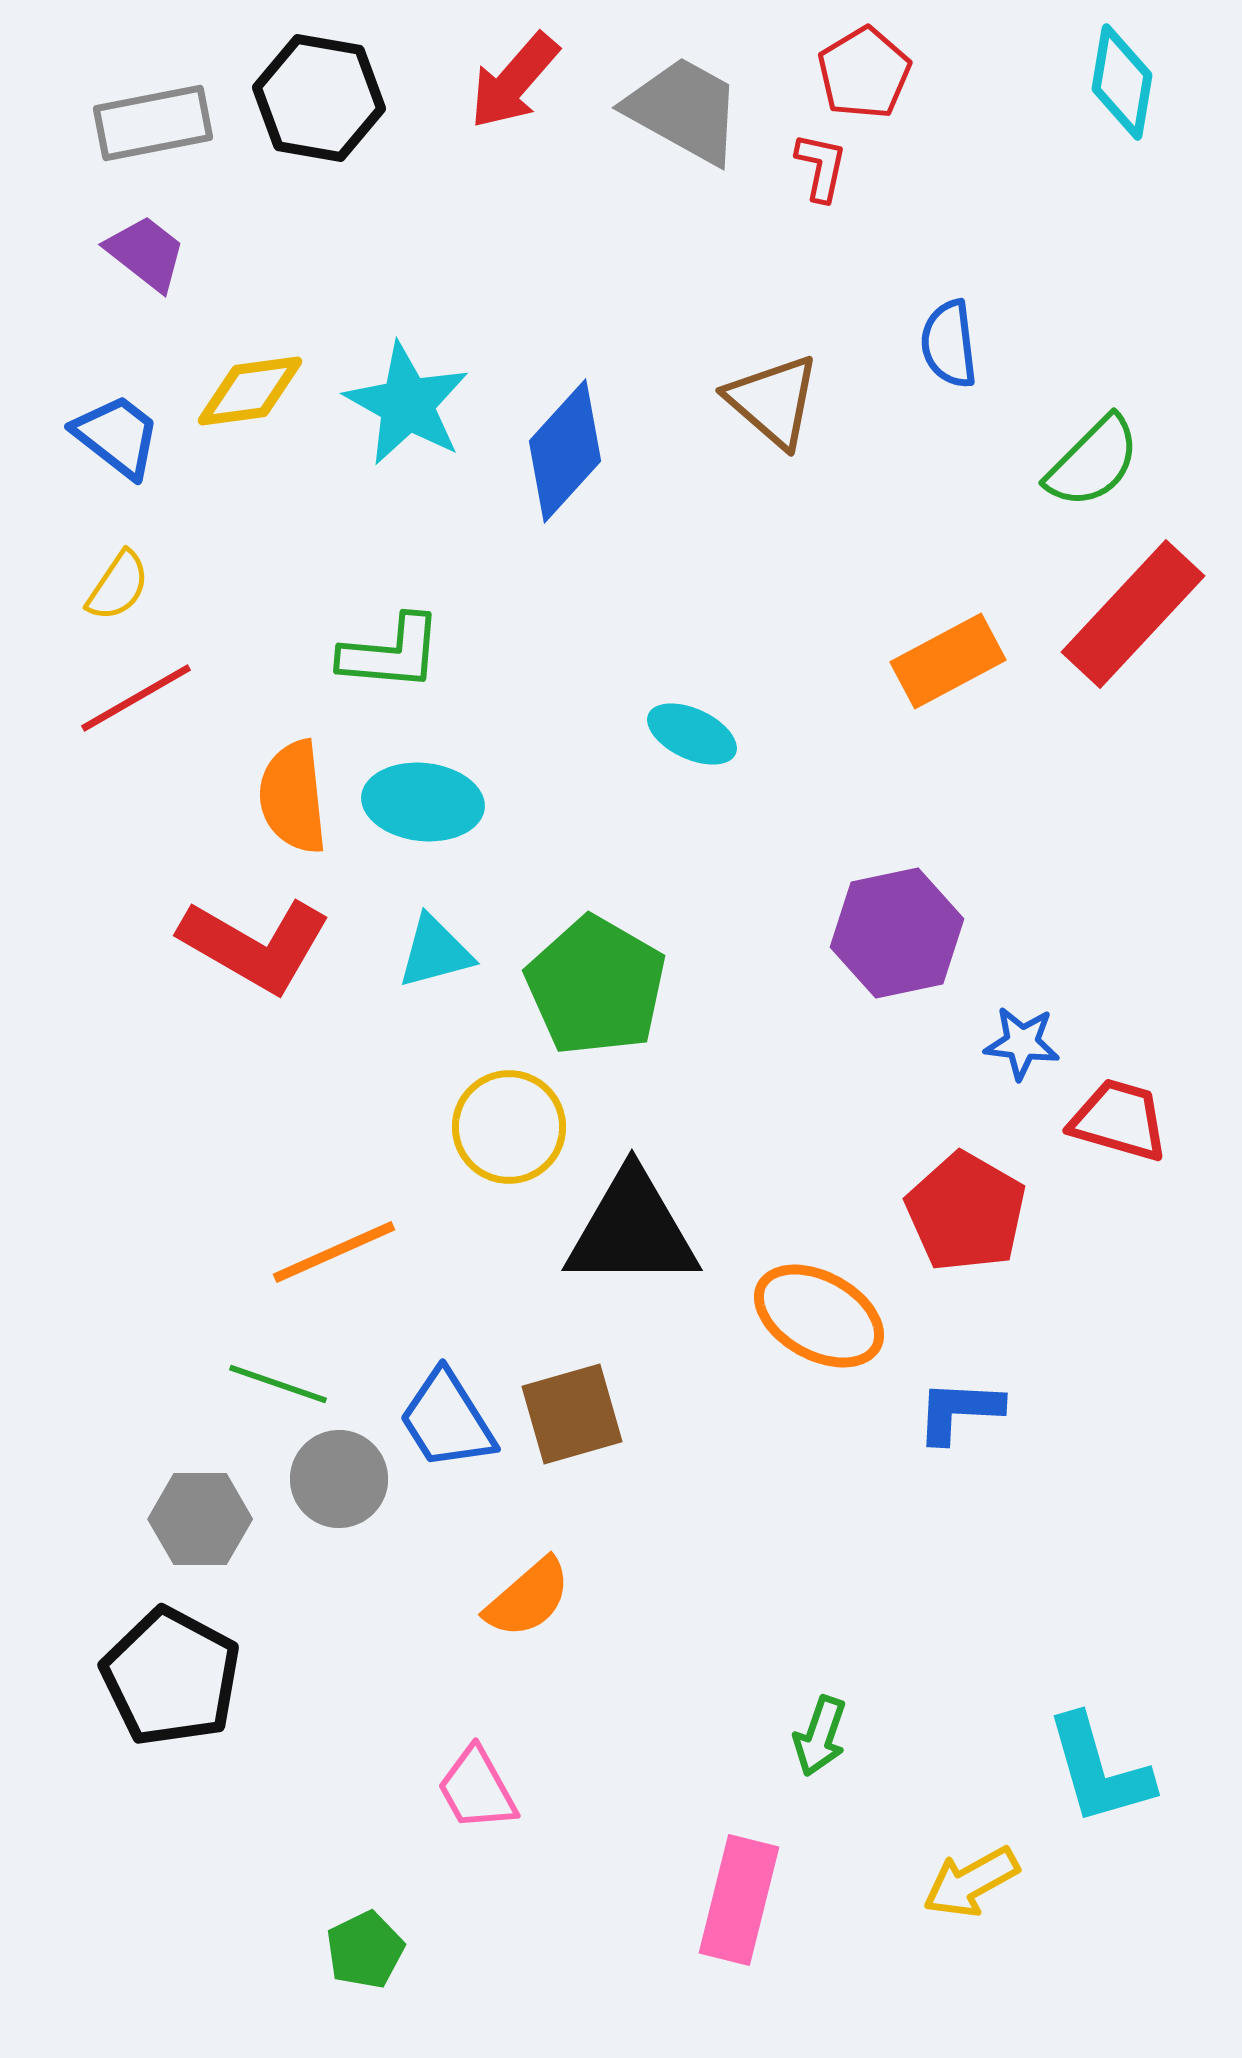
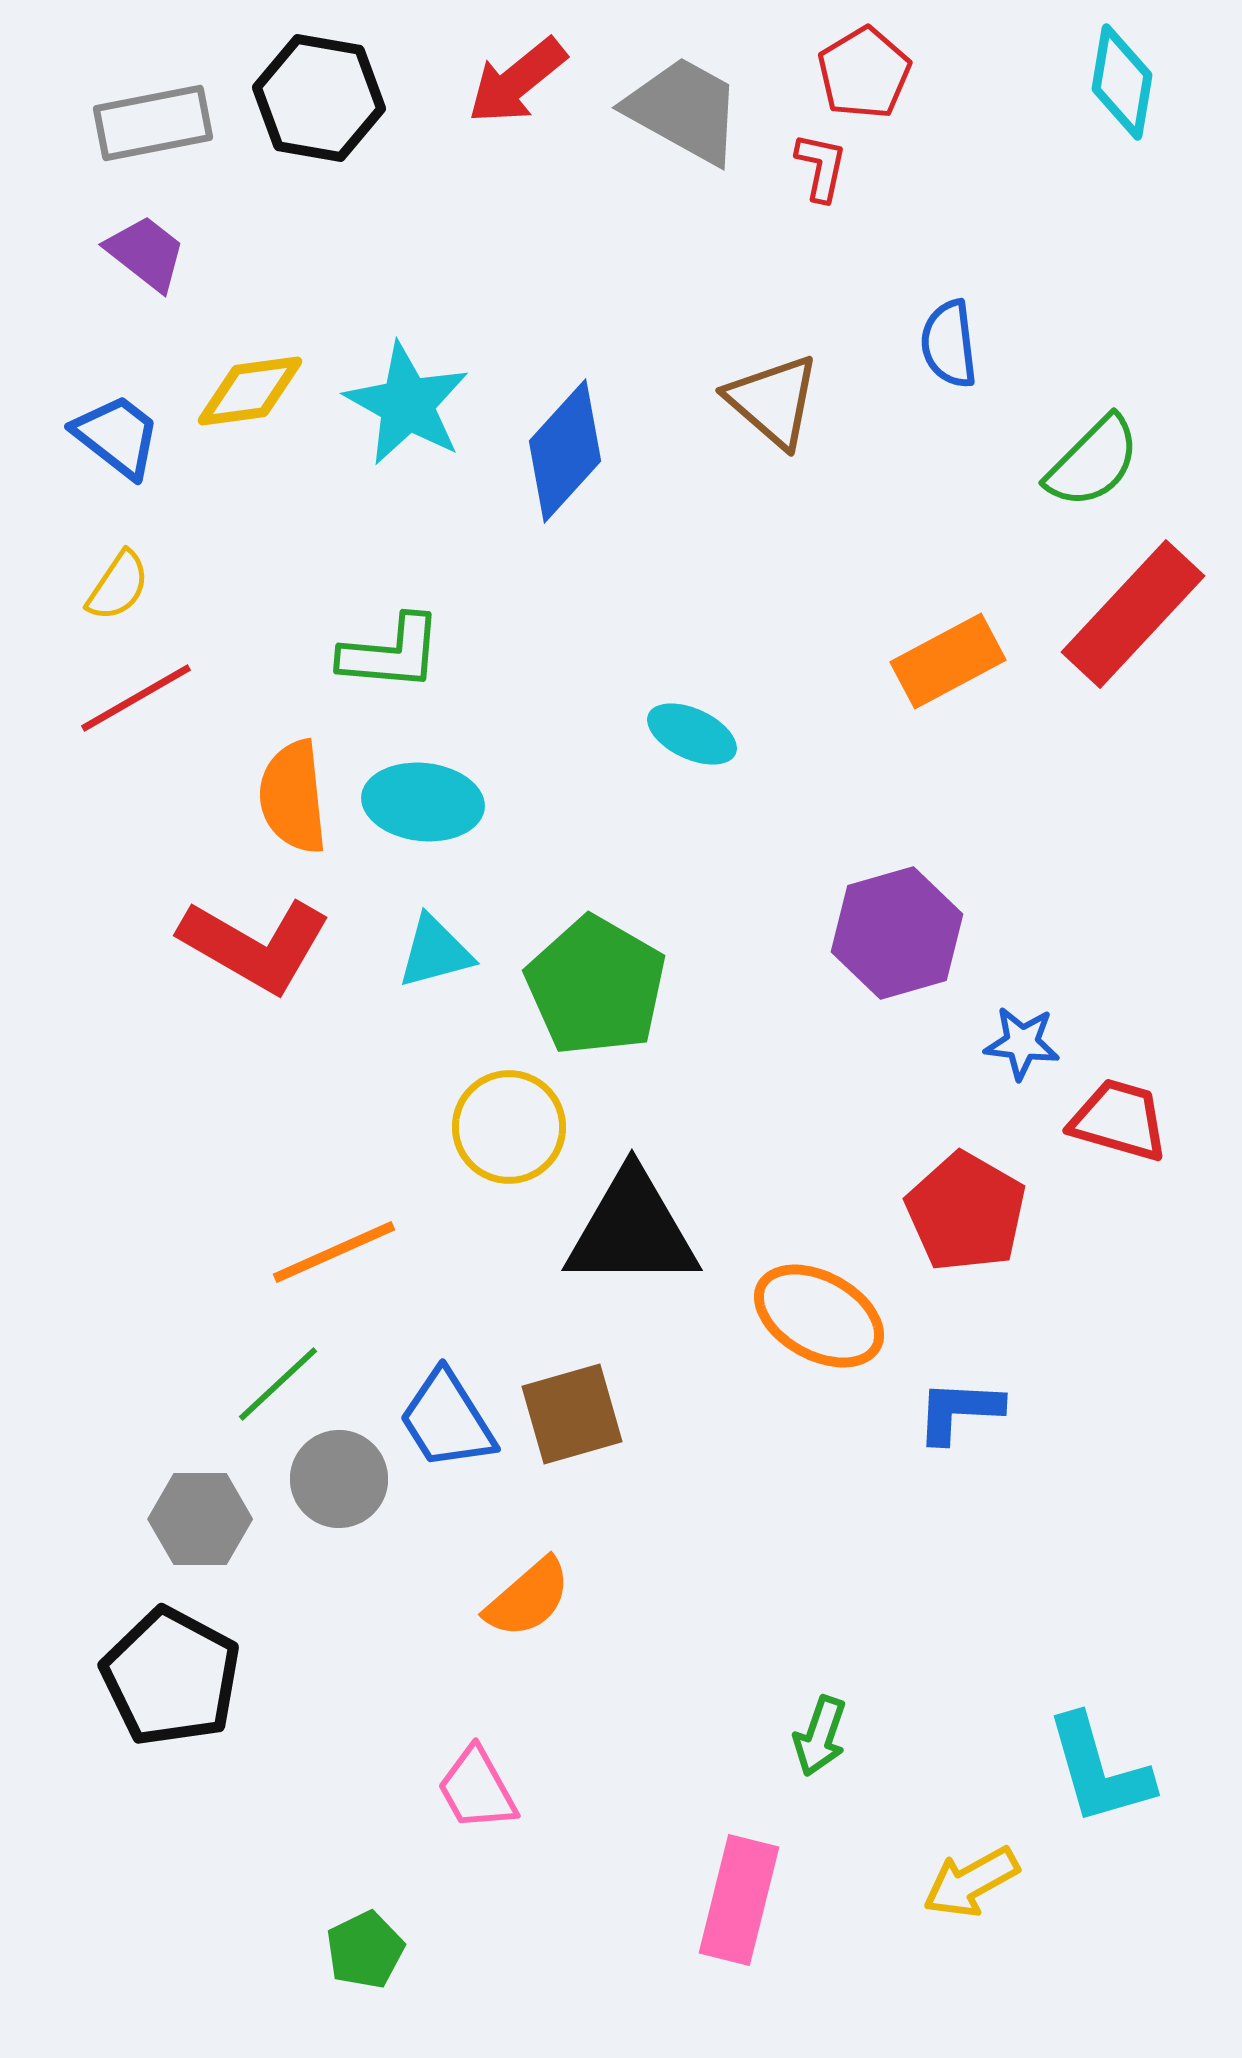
red arrow at (514, 81): moved 3 px right; rotated 10 degrees clockwise
purple hexagon at (897, 933): rotated 4 degrees counterclockwise
green line at (278, 1384): rotated 62 degrees counterclockwise
